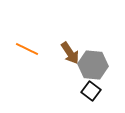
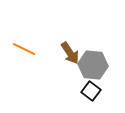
orange line: moved 3 px left
